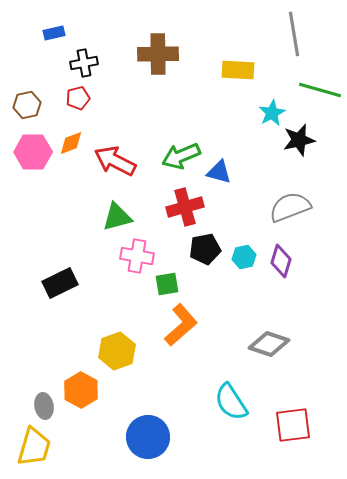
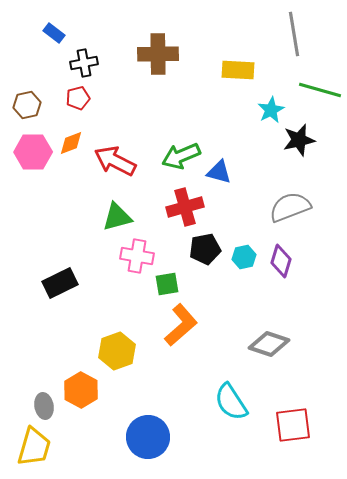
blue rectangle: rotated 50 degrees clockwise
cyan star: moved 1 px left, 3 px up
